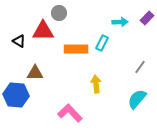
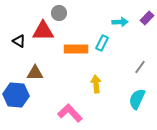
cyan semicircle: rotated 15 degrees counterclockwise
